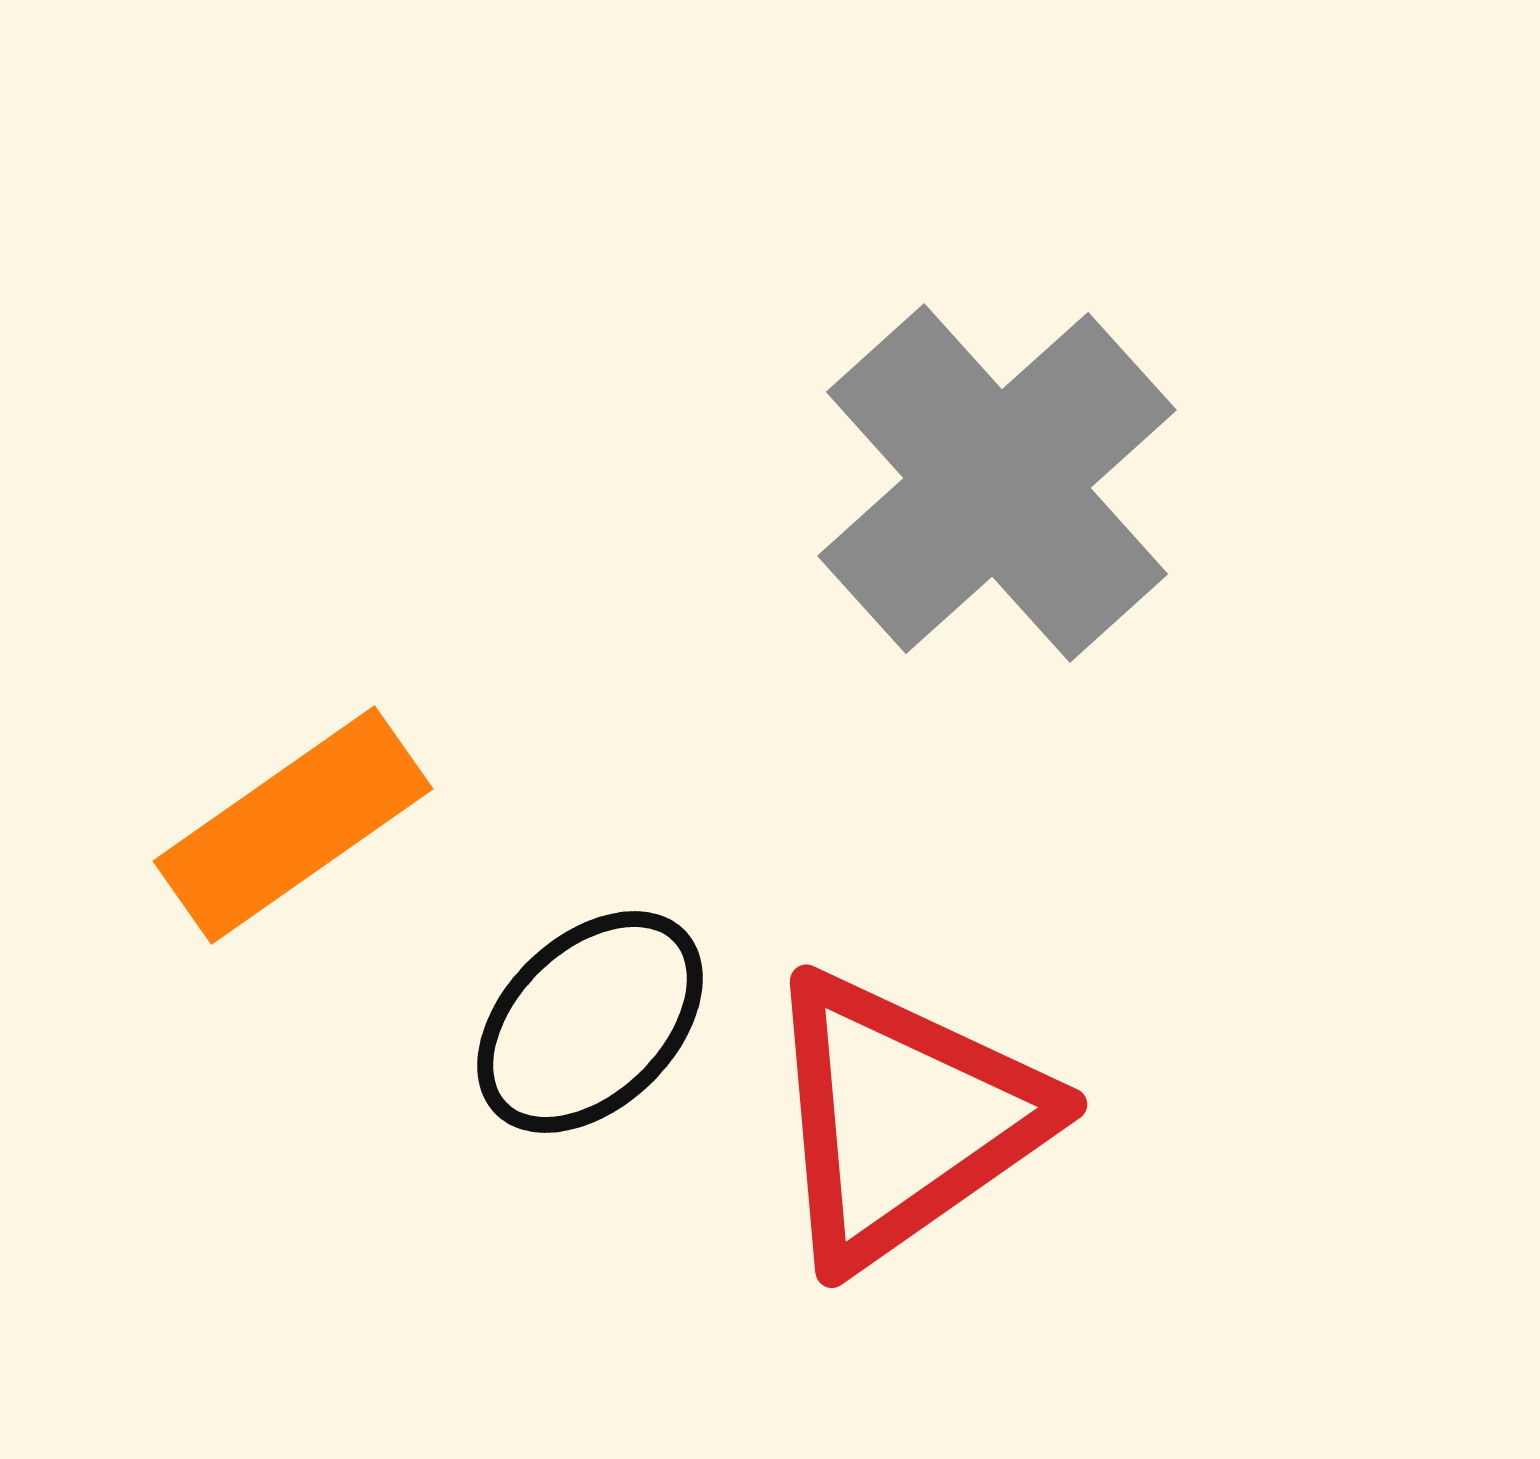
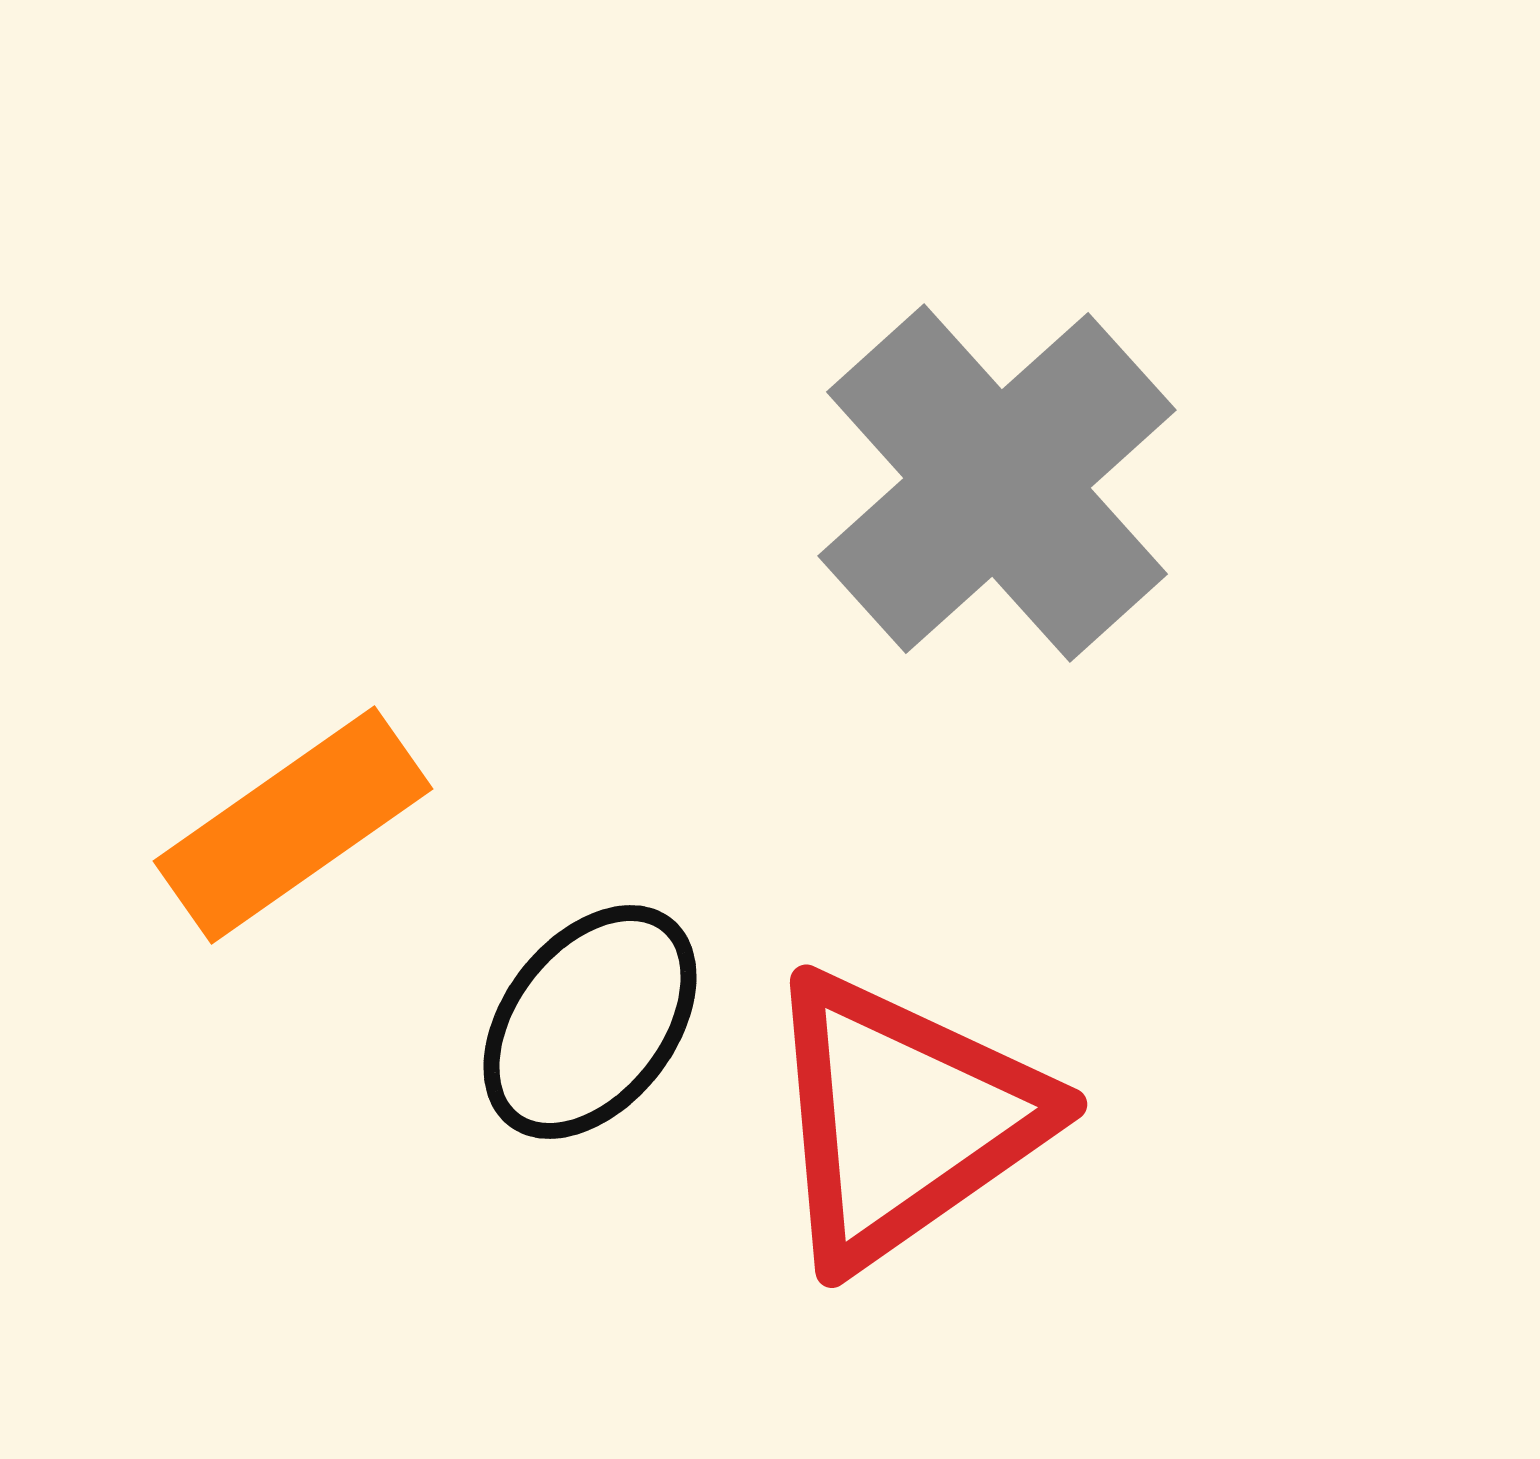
black ellipse: rotated 8 degrees counterclockwise
